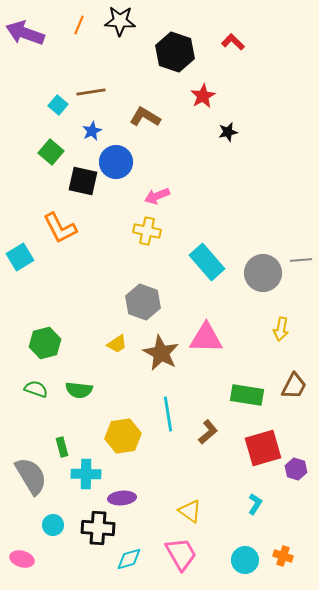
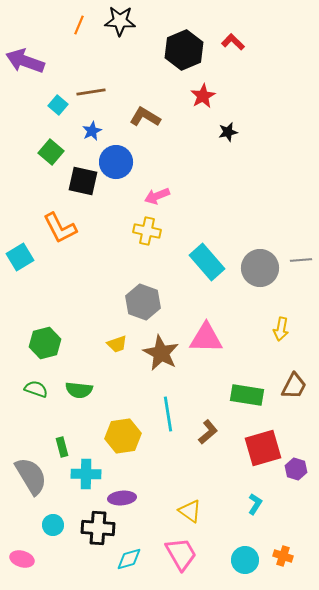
purple arrow at (25, 33): moved 28 px down
black hexagon at (175, 52): moved 9 px right, 2 px up; rotated 18 degrees clockwise
gray circle at (263, 273): moved 3 px left, 5 px up
yellow trapezoid at (117, 344): rotated 15 degrees clockwise
